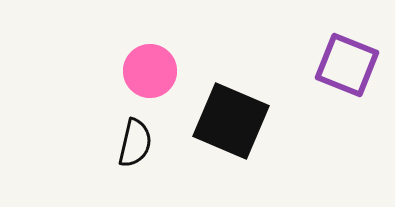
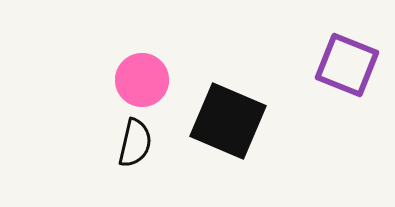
pink circle: moved 8 px left, 9 px down
black square: moved 3 px left
